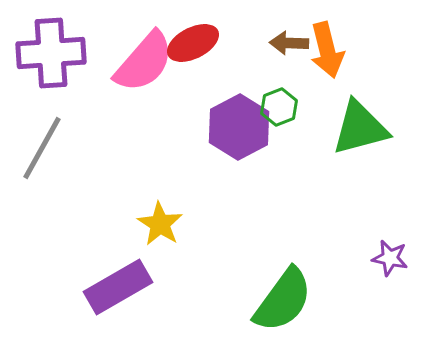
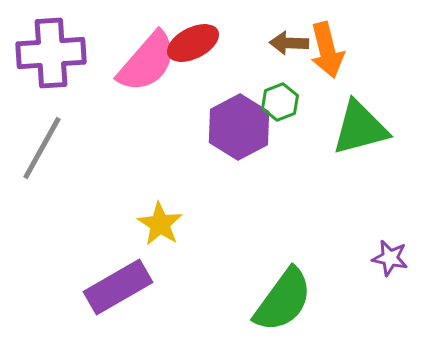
pink semicircle: moved 3 px right
green hexagon: moved 1 px right, 5 px up
